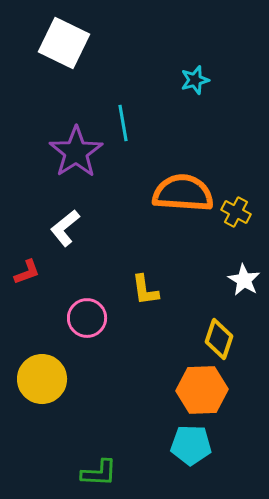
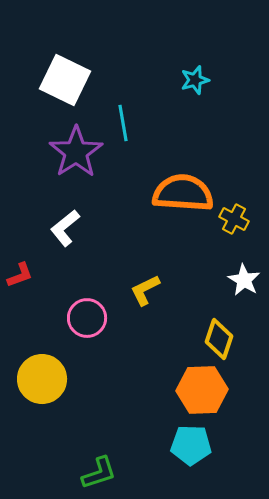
white square: moved 1 px right, 37 px down
yellow cross: moved 2 px left, 7 px down
red L-shape: moved 7 px left, 3 px down
yellow L-shape: rotated 72 degrees clockwise
green L-shape: rotated 21 degrees counterclockwise
